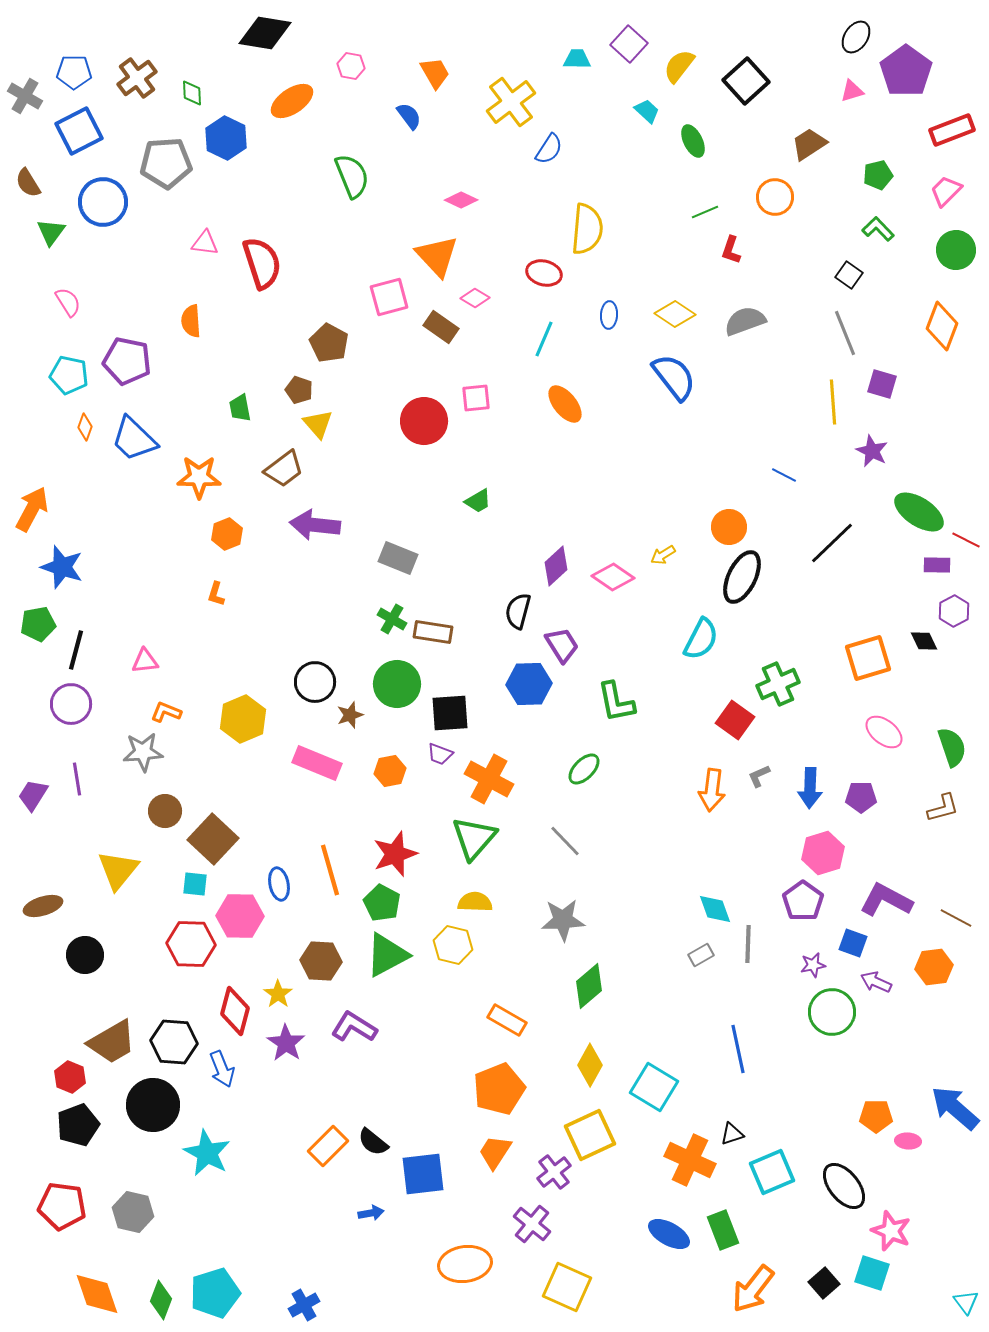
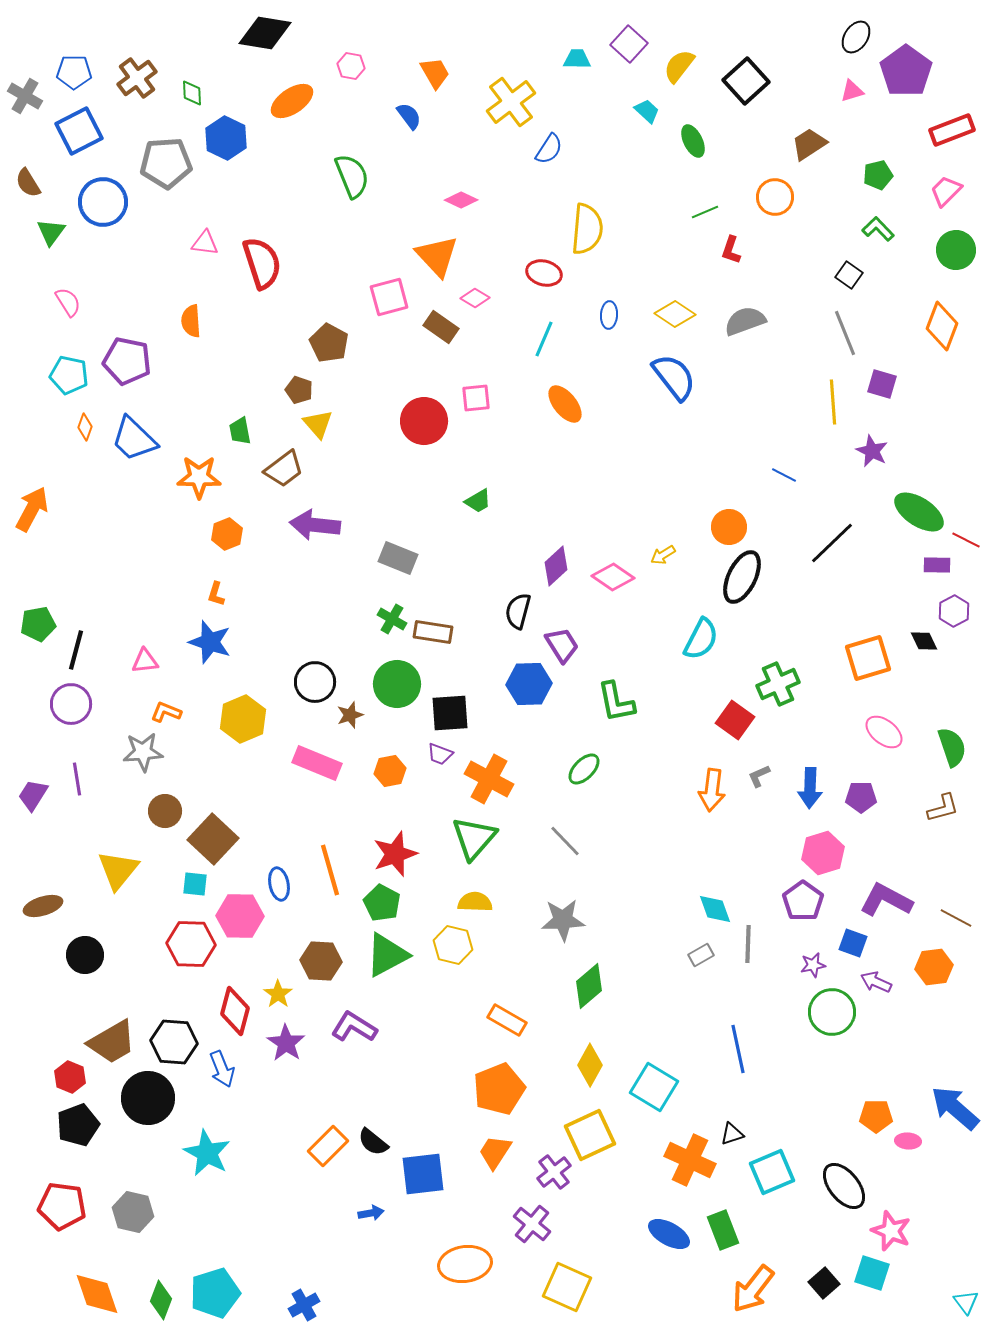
green trapezoid at (240, 408): moved 23 px down
blue star at (62, 567): moved 148 px right, 75 px down
black circle at (153, 1105): moved 5 px left, 7 px up
